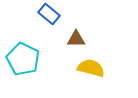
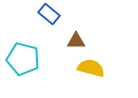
brown triangle: moved 2 px down
cyan pentagon: rotated 12 degrees counterclockwise
